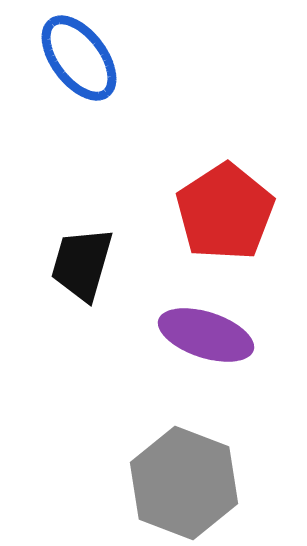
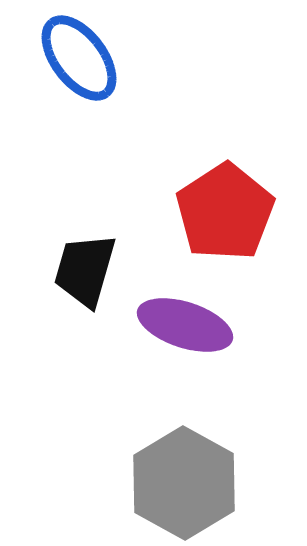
black trapezoid: moved 3 px right, 6 px down
purple ellipse: moved 21 px left, 10 px up
gray hexagon: rotated 8 degrees clockwise
